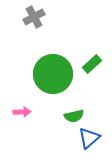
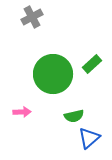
gray cross: moved 2 px left
